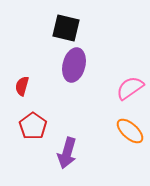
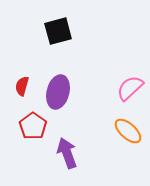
black square: moved 8 px left, 3 px down; rotated 28 degrees counterclockwise
purple ellipse: moved 16 px left, 27 px down
pink semicircle: rotated 8 degrees counterclockwise
orange ellipse: moved 2 px left
purple arrow: rotated 144 degrees clockwise
